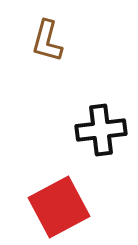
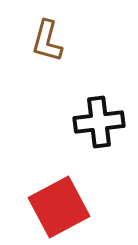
black cross: moved 2 px left, 8 px up
